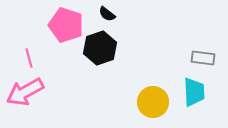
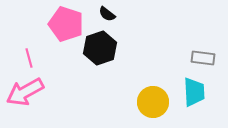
pink pentagon: moved 1 px up
